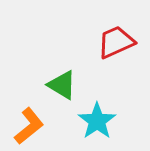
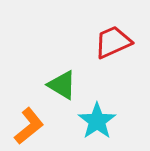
red trapezoid: moved 3 px left
